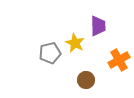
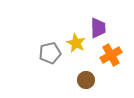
purple trapezoid: moved 2 px down
yellow star: moved 1 px right
orange cross: moved 8 px left, 5 px up
